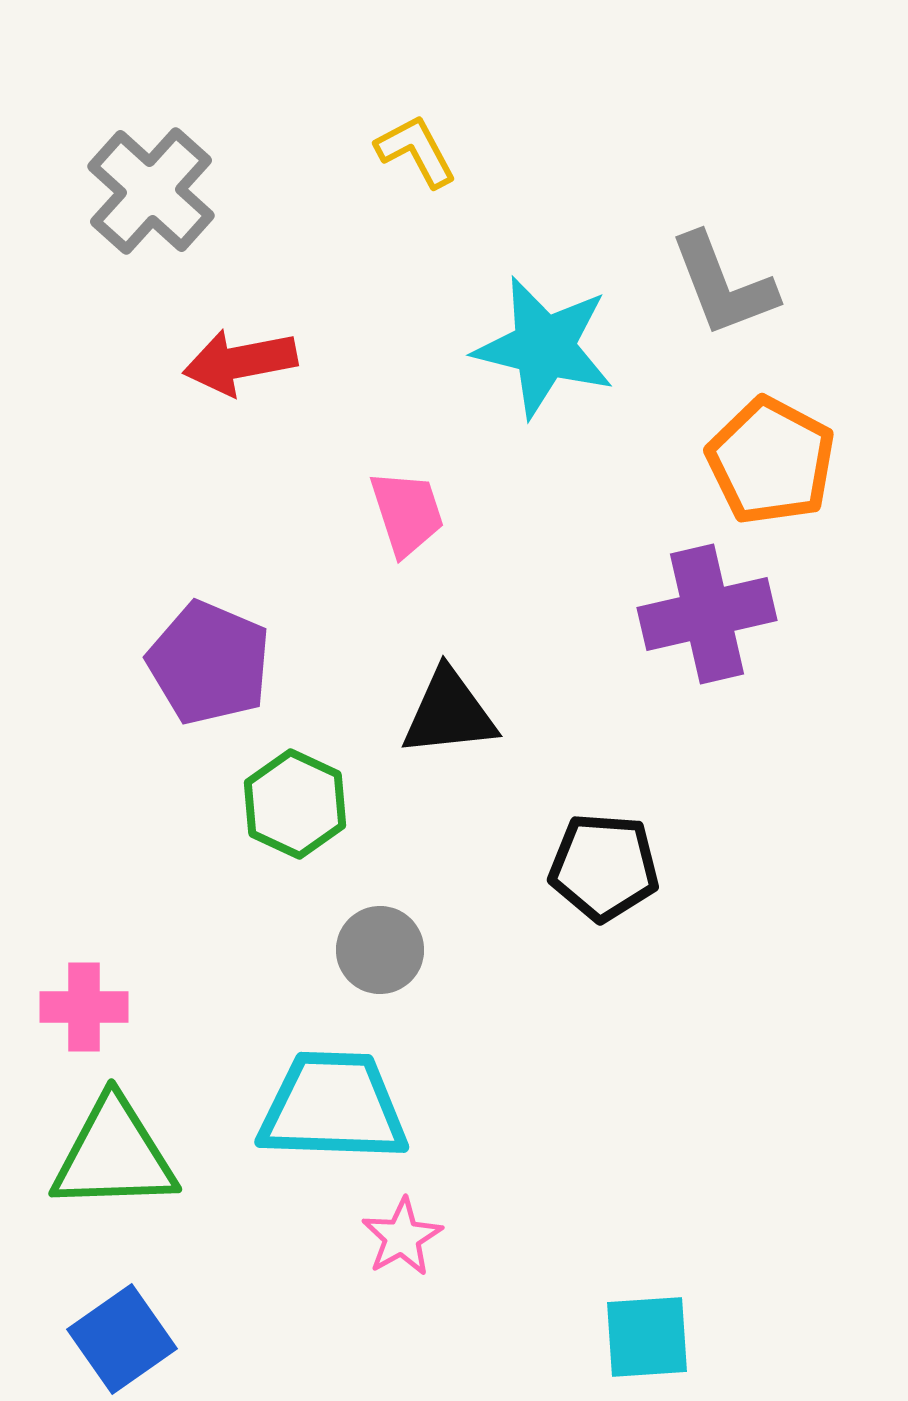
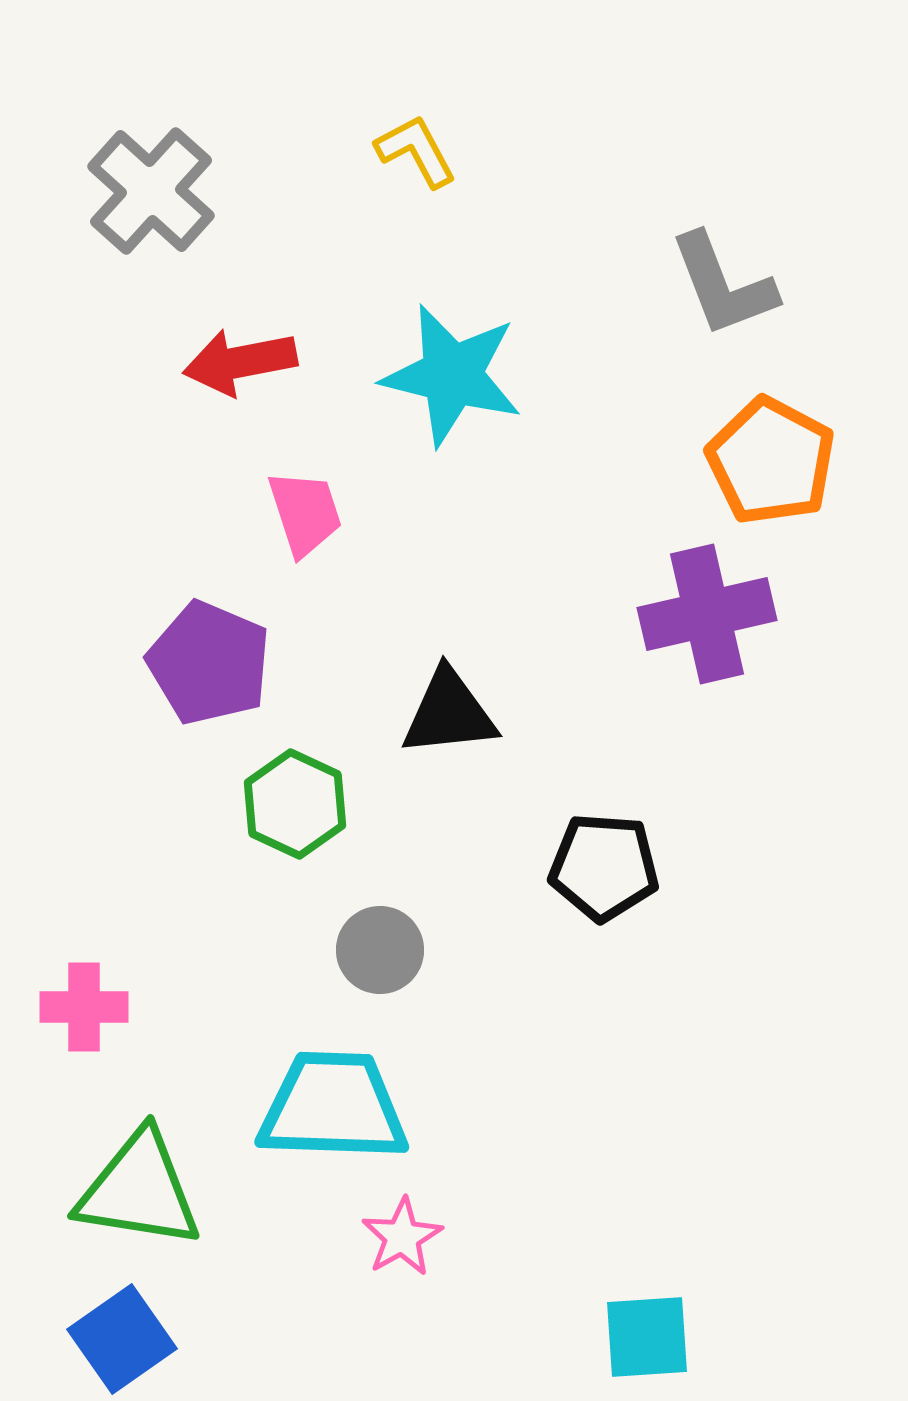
cyan star: moved 92 px left, 28 px down
pink trapezoid: moved 102 px left
green triangle: moved 25 px right, 35 px down; rotated 11 degrees clockwise
